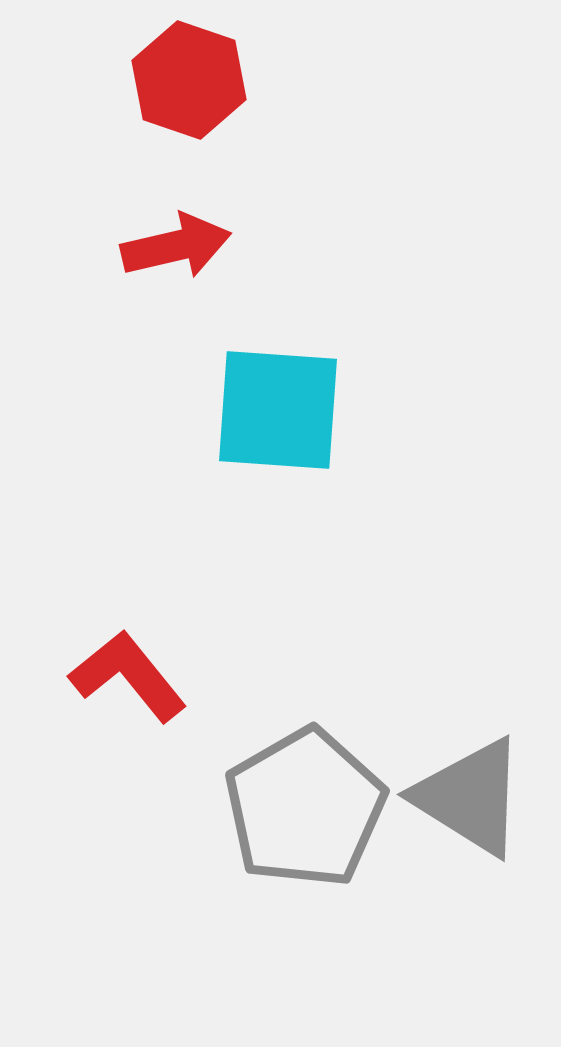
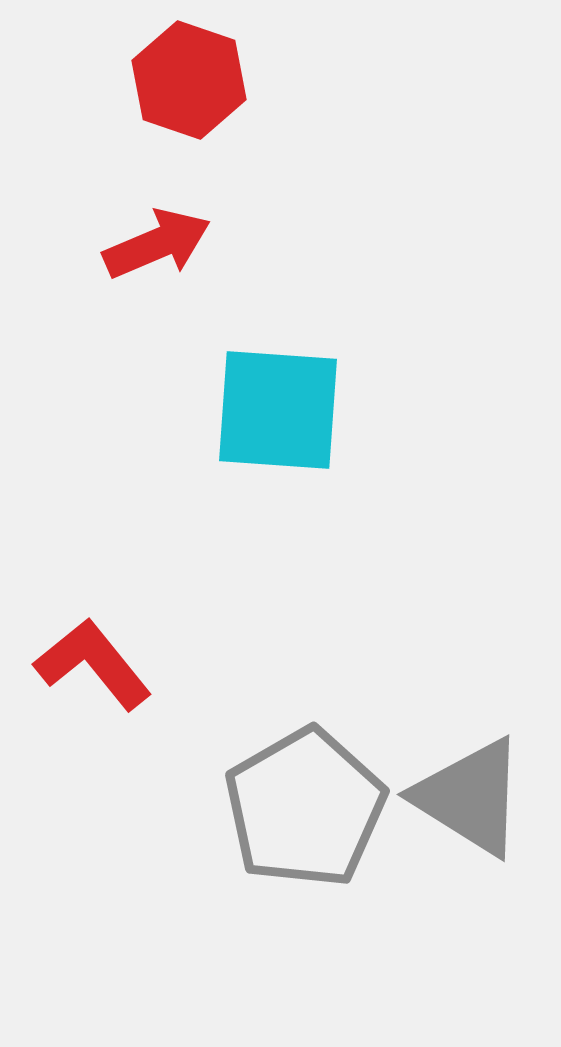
red arrow: moved 19 px left, 2 px up; rotated 10 degrees counterclockwise
red L-shape: moved 35 px left, 12 px up
